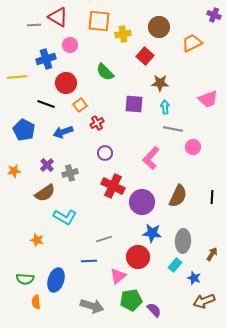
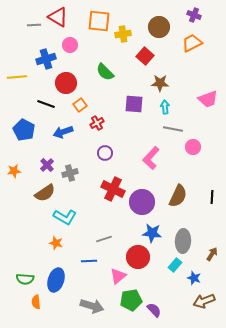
purple cross at (214, 15): moved 20 px left
red cross at (113, 186): moved 3 px down
orange star at (37, 240): moved 19 px right, 3 px down
